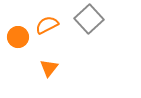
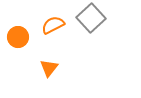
gray square: moved 2 px right, 1 px up
orange semicircle: moved 6 px right
